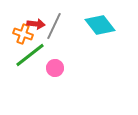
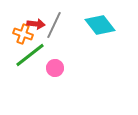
gray line: moved 1 px up
